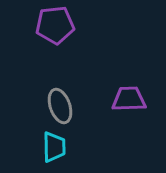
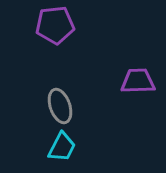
purple trapezoid: moved 9 px right, 18 px up
cyan trapezoid: moved 8 px right; rotated 28 degrees clockwise
